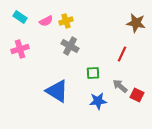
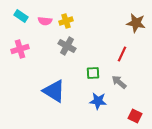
cyan rectangle: moved 1 px right, 1 px up
pink semicircle: moved 1 px left; rotated 32 degrees clockwise
gray cross: moved 3 px left
gray arrow: moved 1 px left, 4 px up
blue triangle: moved 3 px left
red square: moved 2 px left, 21 px down
blue star: rotated 12 degrees clockwise
